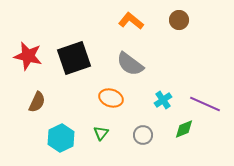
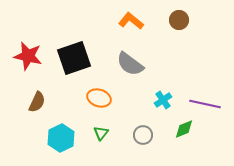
orange ellipse: moved 12 px left
purple line: rotated 12 degrees counterclockwise
